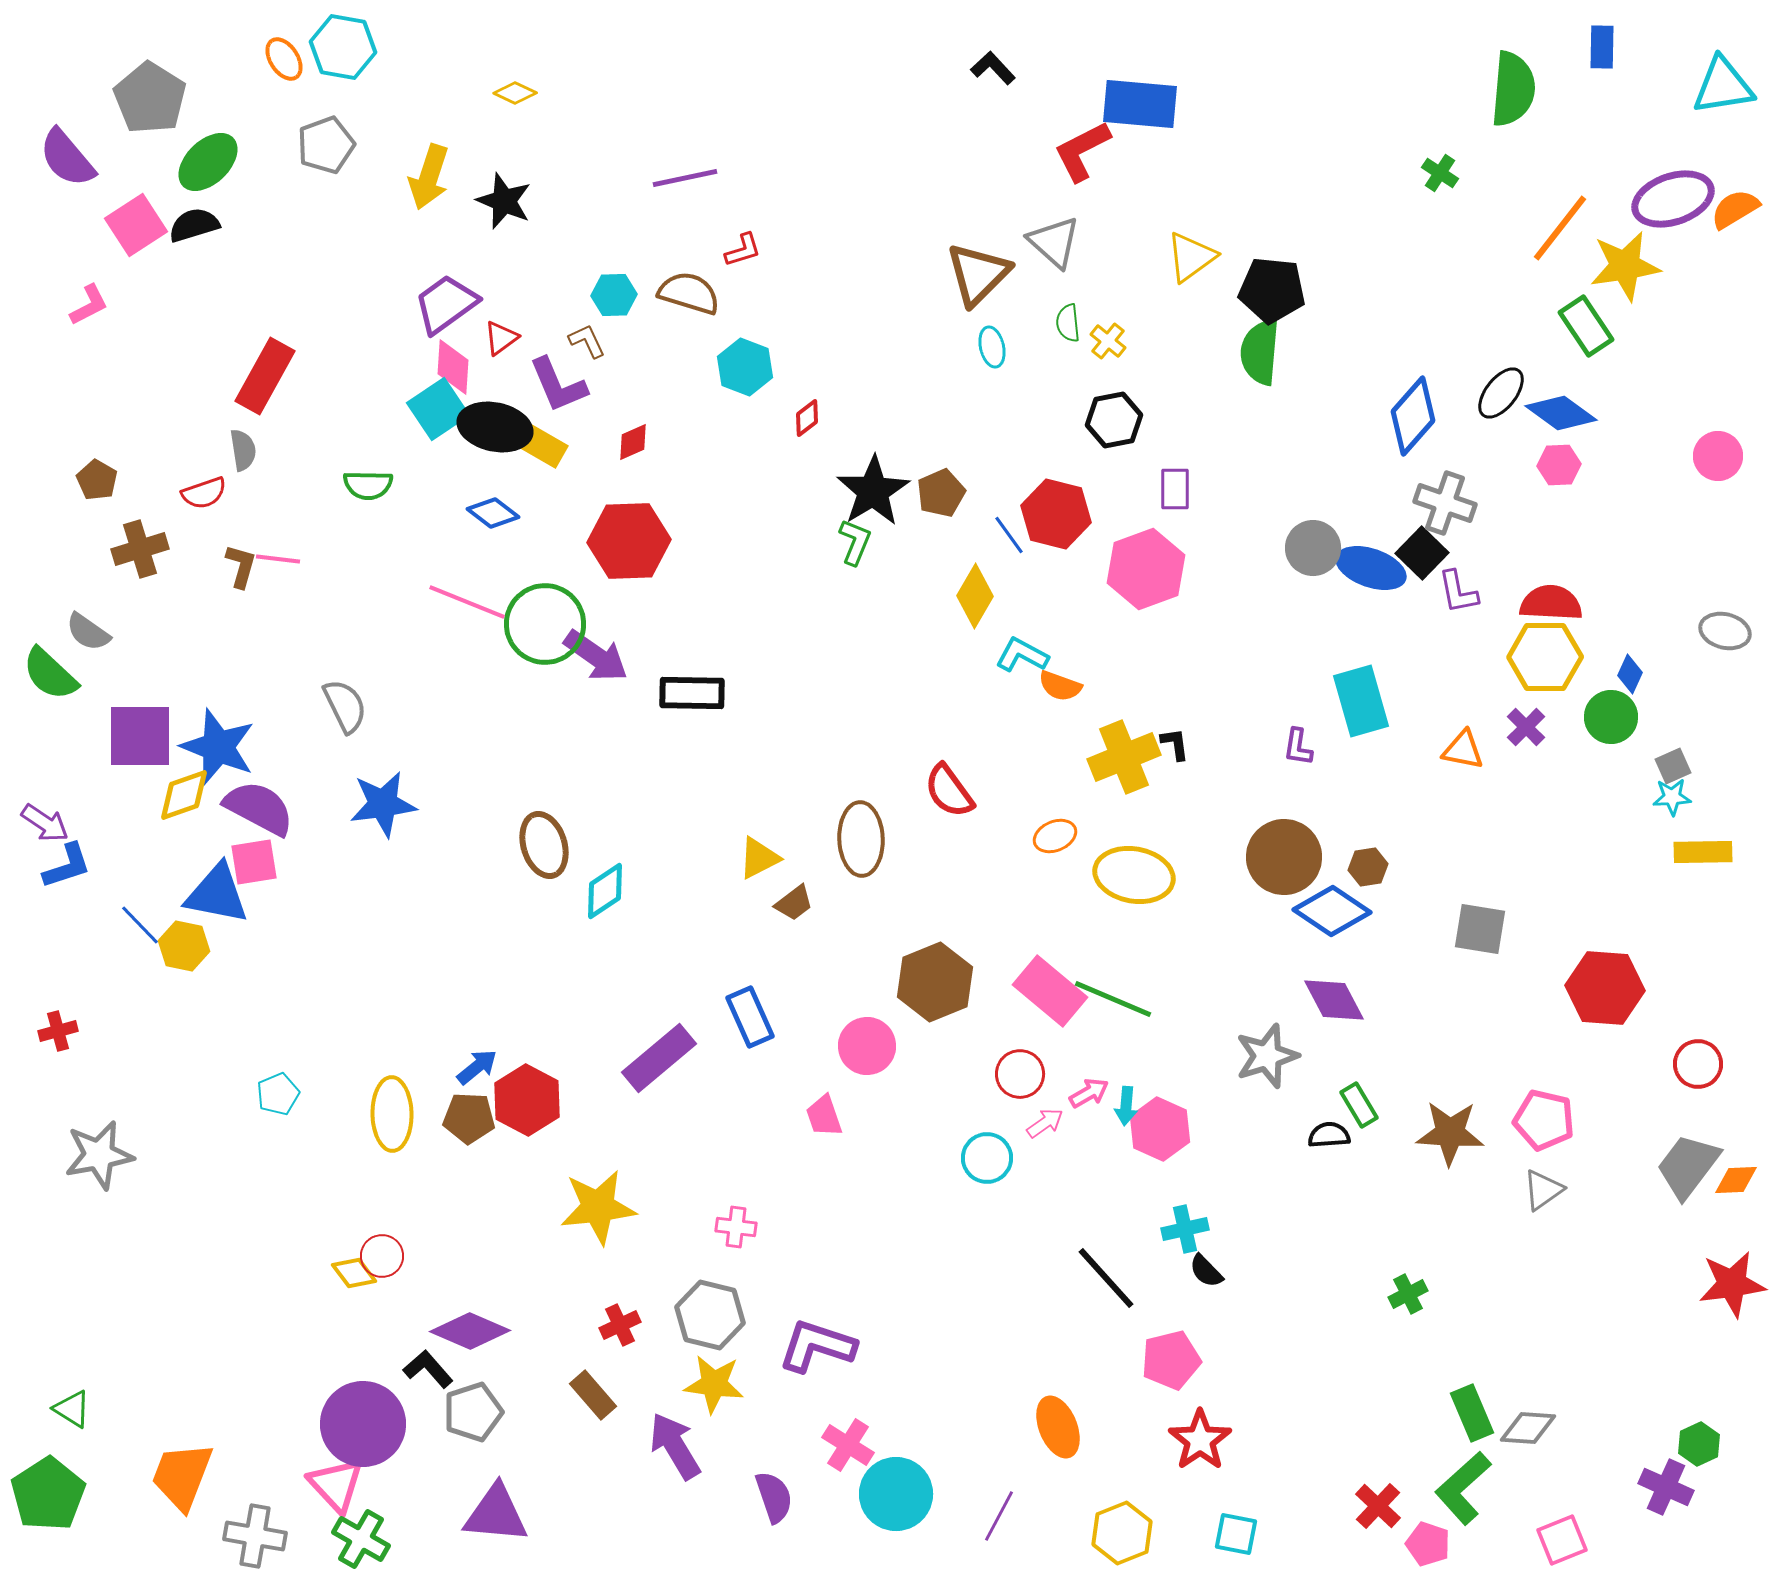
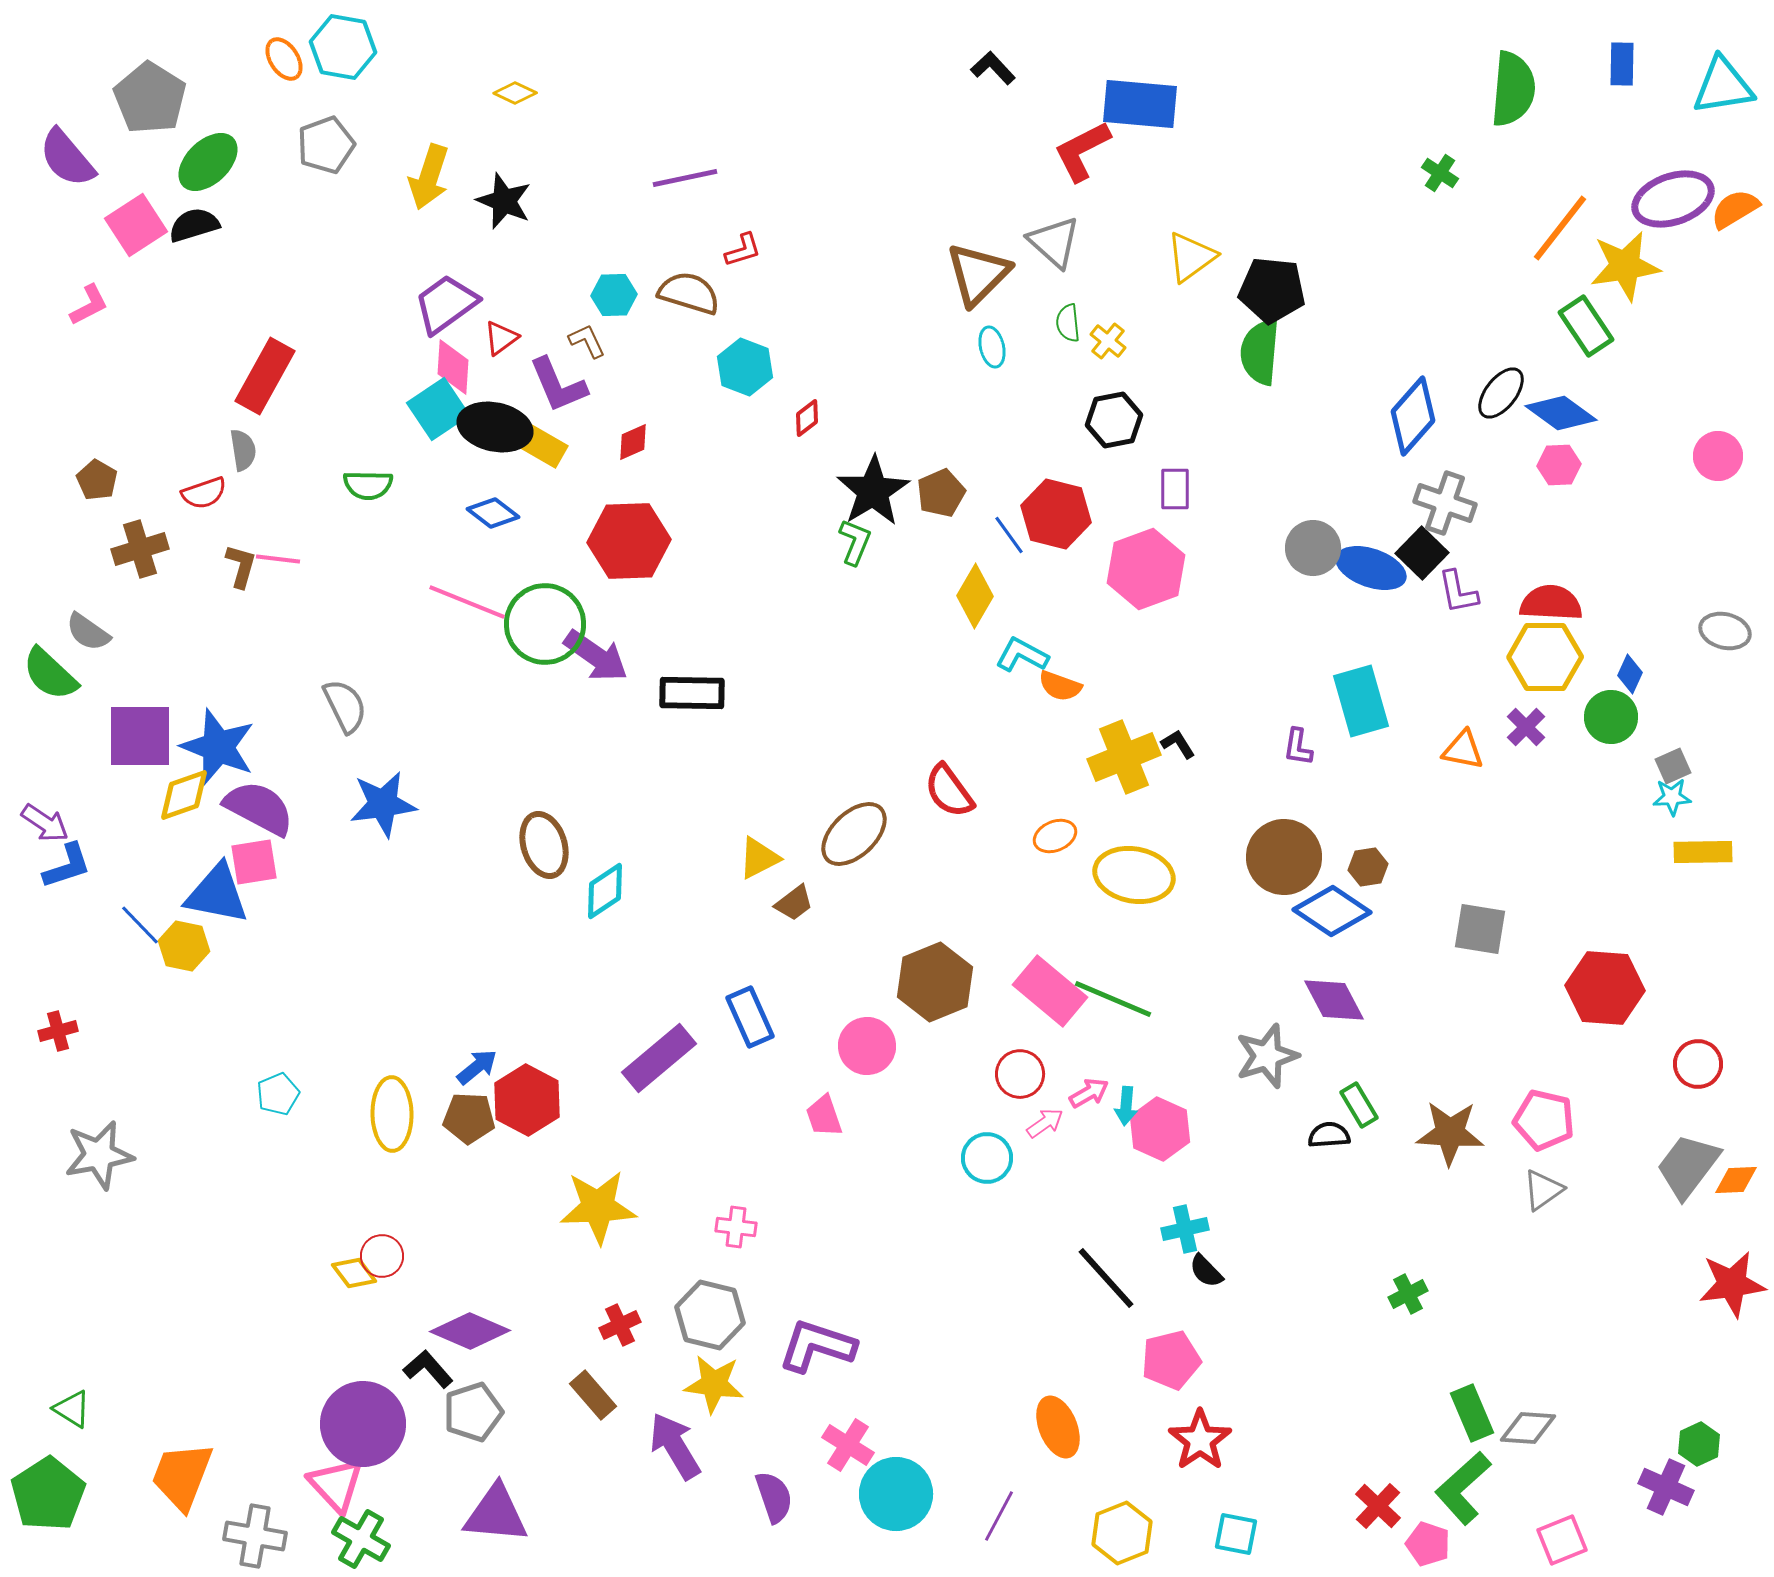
blue rectangle at (1602, 47): moved 20 px right, 17 px down
black L-shape at (1175, 744): moved 3 px right; rotated 24 degrees counterclockwise
brown ellipse at (861, 839): moved 7 px left, 5 px up; rotated 48 degrees clockwise
yellow star at (598, 1207): rotated 4 degrees clockwise
